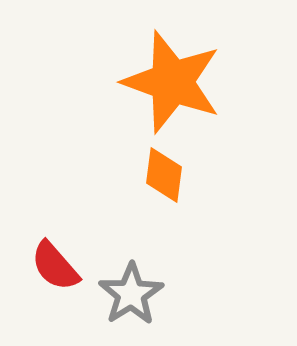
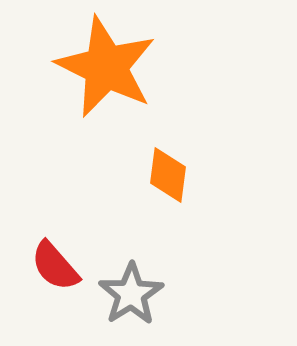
orange star: moved 66 px left, 15 px up; rotated 6 degrees clockwise
orange diamond: moved 4 px right
